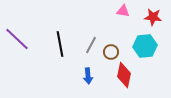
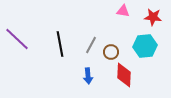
red diamond: rotated 10 degrees counterclockwise
